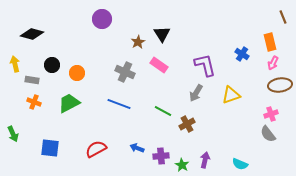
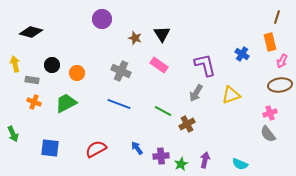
brown line: moved 6 px left; rotated 40 degrees clockwise
black diamond: moved 1 px left, 2 px up
brown star: moved 3 px left, 4 px up; rotated 24 degrees counterclockwise
pink arrow: moved 9 px right, 2 px up
gray cross: moved 4 px left, 1 px up
green trapezoid: moved 3 px left
pink cross: moved 1 px left, 1 px up
blue arrow: rotated 32 degrees clockwise
green star: moved 1 px left, 1 px up; rotated 16 degrees clockwise
